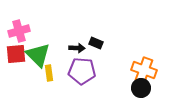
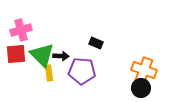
pink cross: moved 2 px right, 1 px up
black arrow: moved 16 px left, 8 px down
green triangle: moved 4 px right
